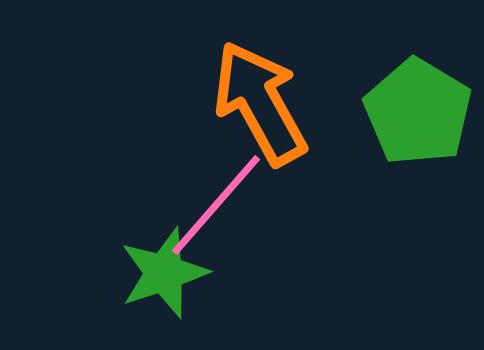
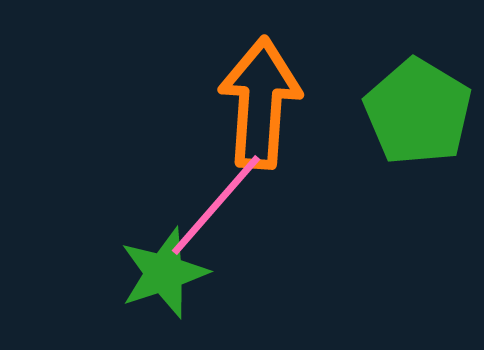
orange arrow: rotated 33 degrees clockwise
